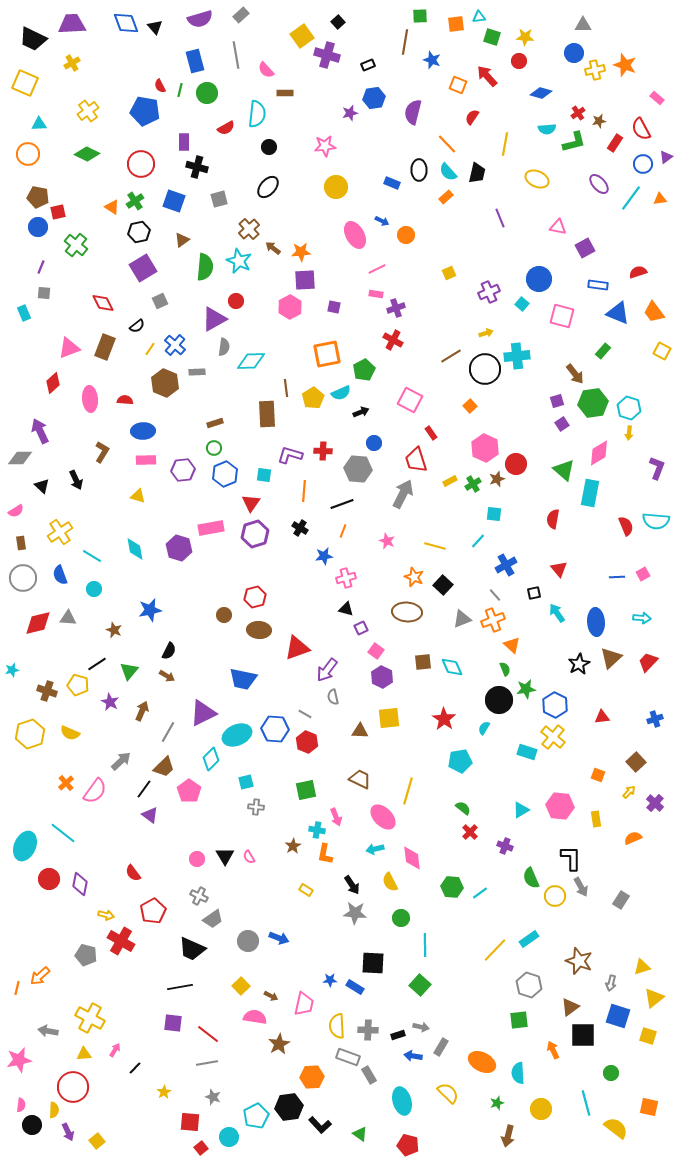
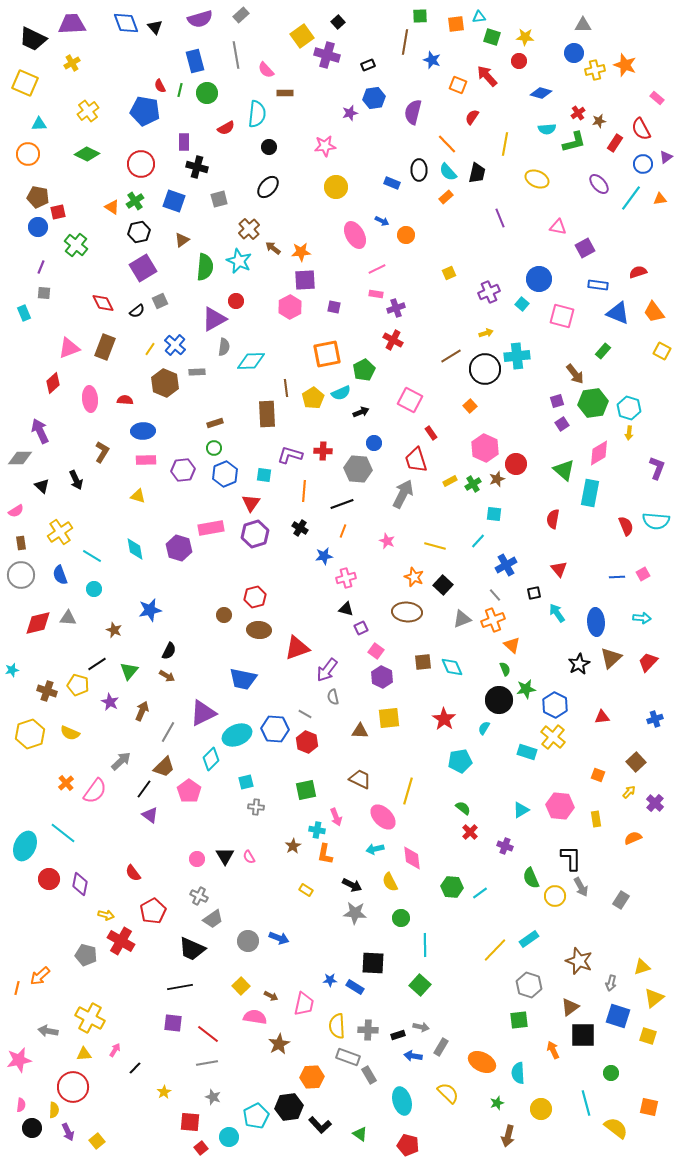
black semicircle at (137, 326): moved 15 px up
gray circle at (23, 578): moved 2 px left, 3 px up
black arrow at (352, 885): rotated 30 degrees counterclockwise
black circle at (32, 1125): moved 3 px down
